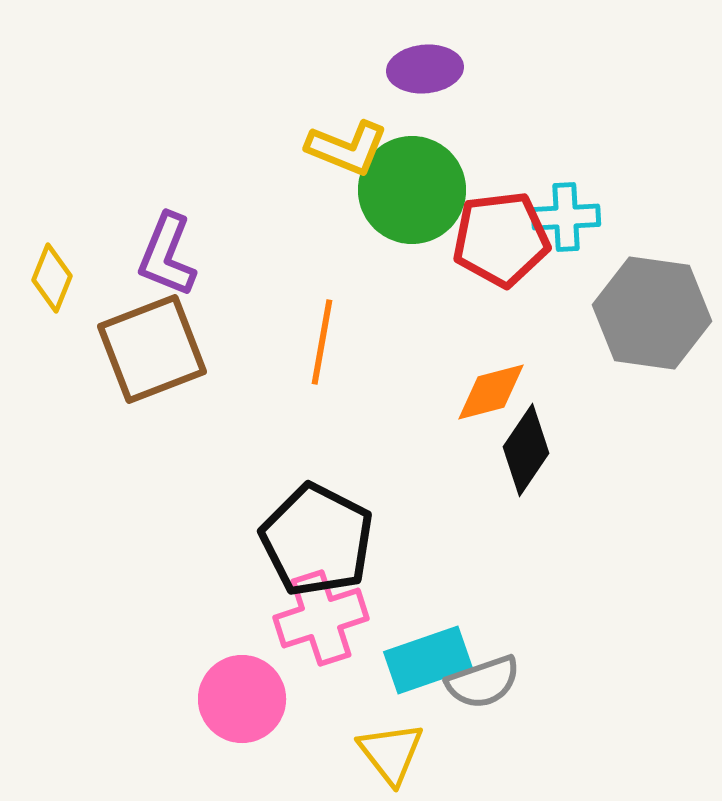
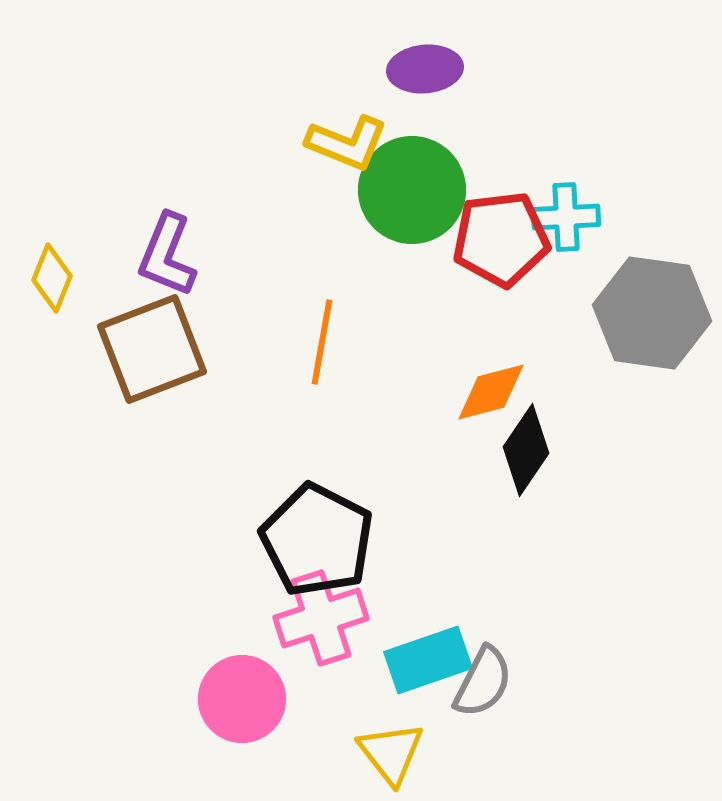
yellow L-shape: moved 5 px up
gray semicircle: rotated 44 degrees counterclockwise
